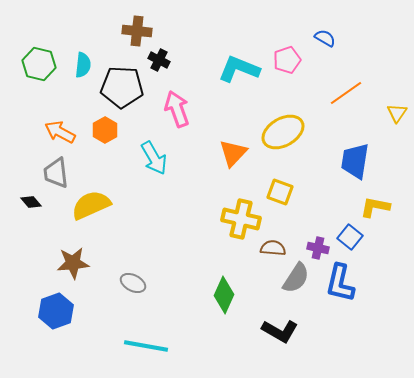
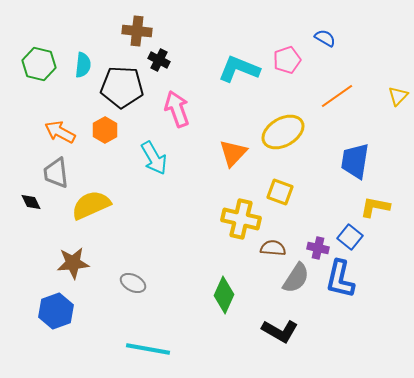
orange line: moved 9 px left, 3 px down
yellow triangle: moved 1 px right, 17 px up; rotated 10 degrees clockwise
black diamond: rotated 15 degrees clockwise
blue L-shape: moved 4 px up
cyan line: moved 2 px right, 3 px down
